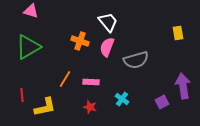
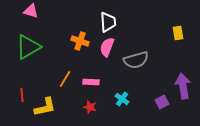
white trapezoid: rotated 35 degrees clockwise
